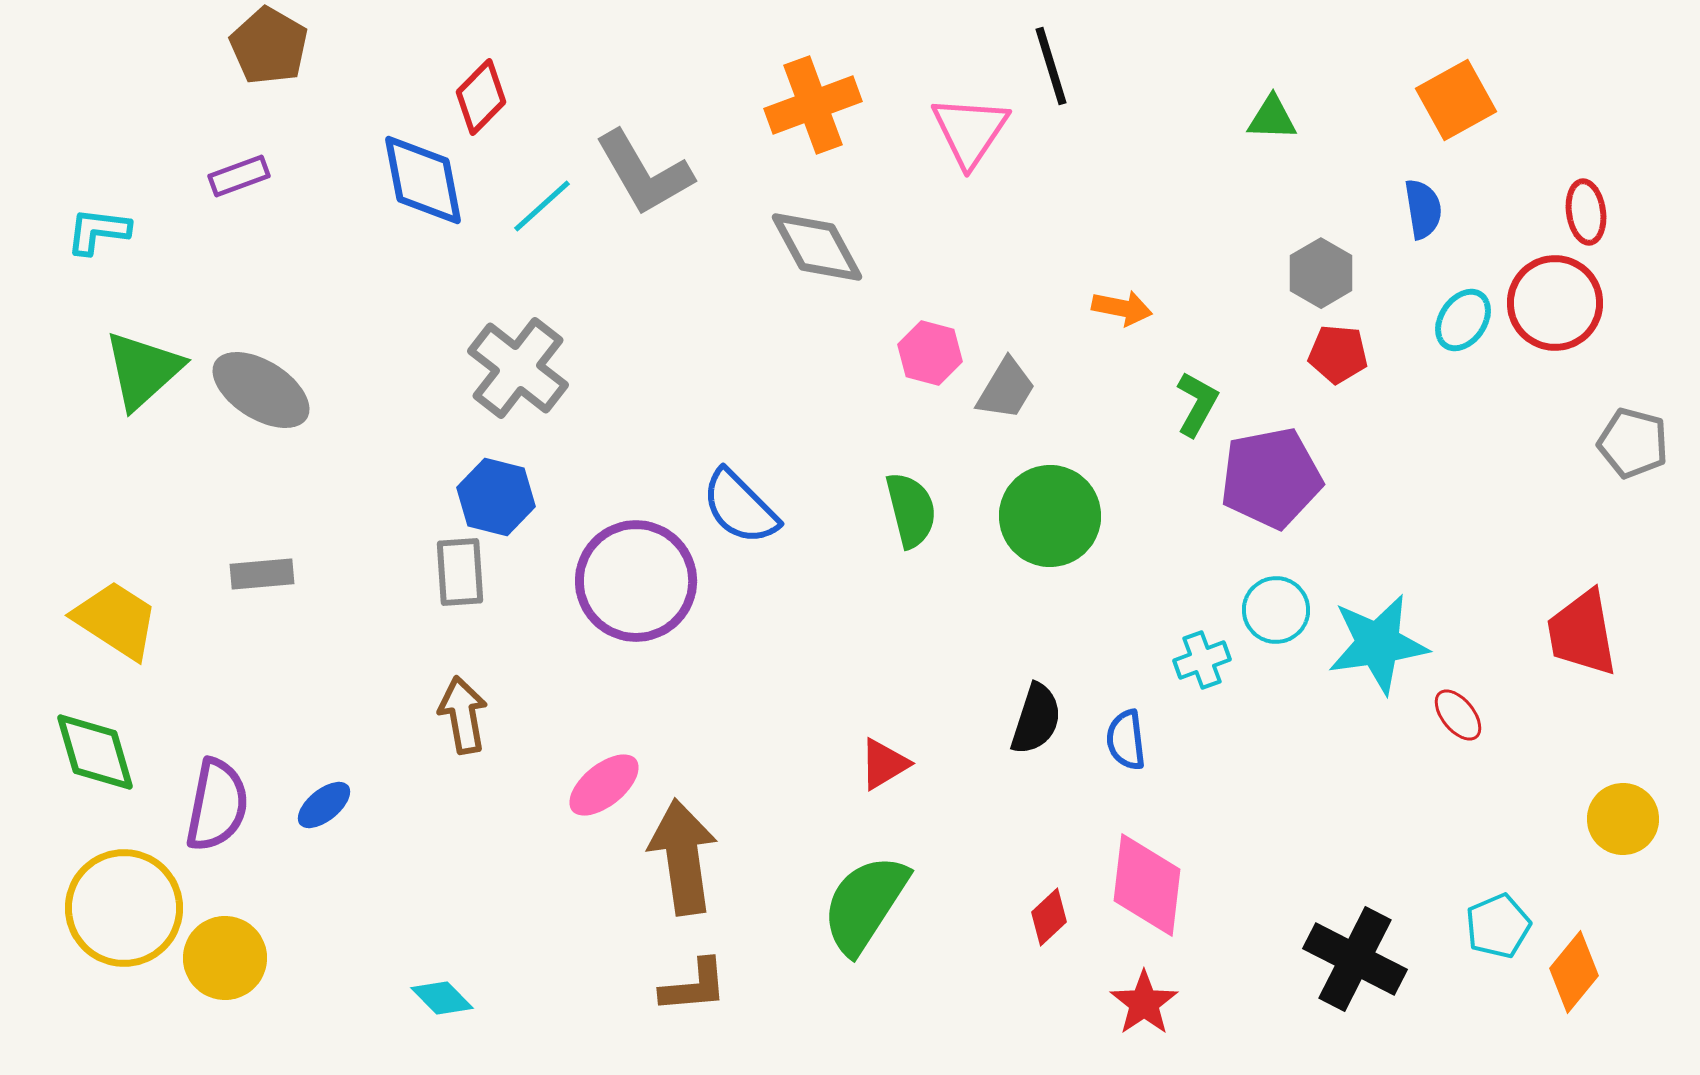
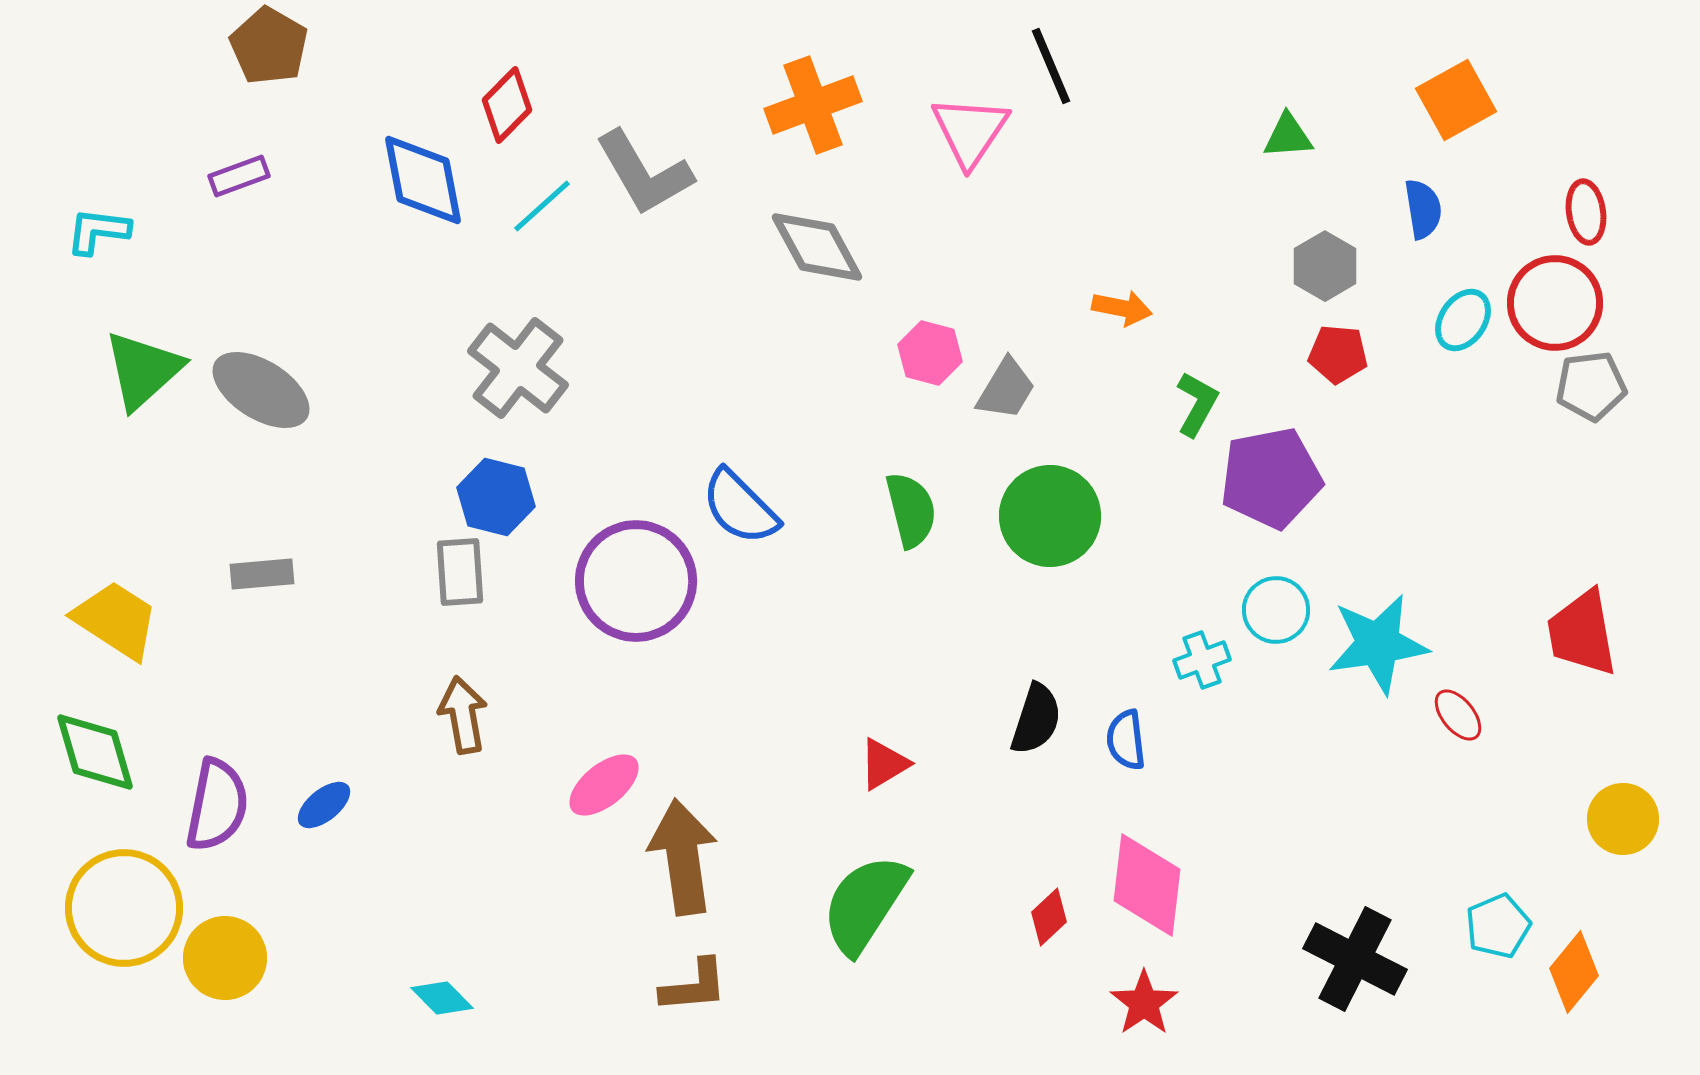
black line at (1051, 66): rotated 6 degrees counterclockwise
red diamond at (481, 97): moved 26 px right, 8 px down
green triangle at (1272, 118): moved 16 px right, 18 px down; rotated 6 degrees counterclockwise
gray hexagon at (1321, 273): moved 4 px right, 7 px up
gray pentagon at (1633, 443): moved 42 px left, 57 px up; rotated 22 degrees counterclockwise
